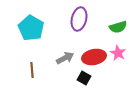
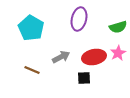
pink star: rotated 14 degrees clockwise
gray arrow: moved 4 px left, 1 px up
brown line: rotated 63 degrees counterclockwise
black square: rotated 32 degrees counterclockwise
